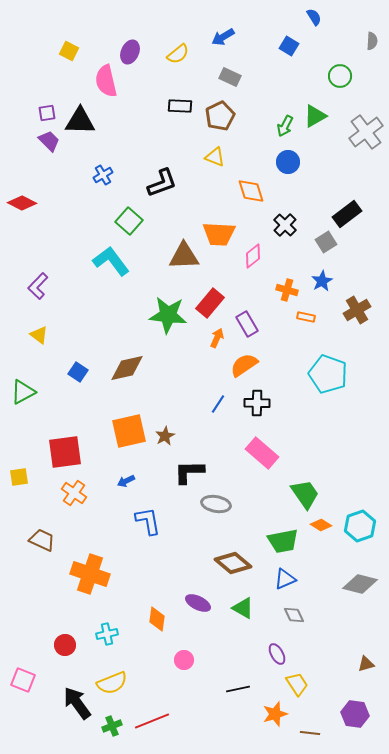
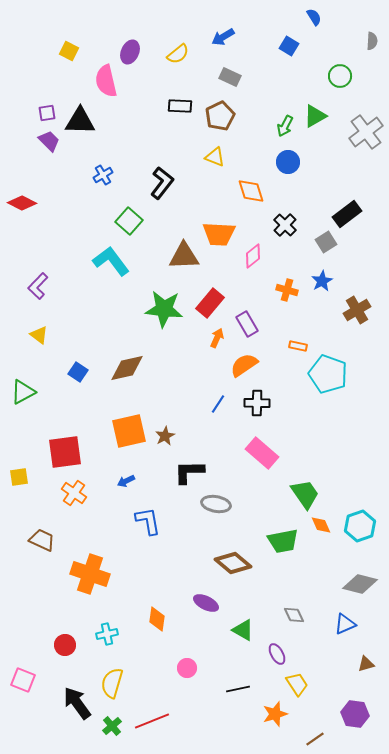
black L-shape at (162, 183): rotated 32 degrees counterclockwise
green star at (168, 315): moved 4 px left, 6 px up
orange rectangle at (306, 317): moved 8 px left, 29 px down
orange diamond at (321, 525): rotated 35 degrees clockwise
blue triangle at (285, 579): moved 60 px right, 45 px down
purple ellipse at (198, 603): moved 8 px right
green triangle at (243, 608): moved 22 px down
pink circle at (184, 660): moved 3 px right, 8 px down
yellow semicircle at (112, 683): rotated 128 degrees clockwise
green cross at (112, 726): rotated 18 degrees counterclockwise
brown line at (310, 733): moved 5 px right, 6 px down; rotated 42 degrees counterclockwise
